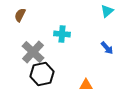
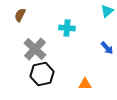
cyan cross: moved 5 px right, 6 px up
gray cross: moved 2 px right, 3 px up
orange triangle: moved 1 px left, 1 px up
